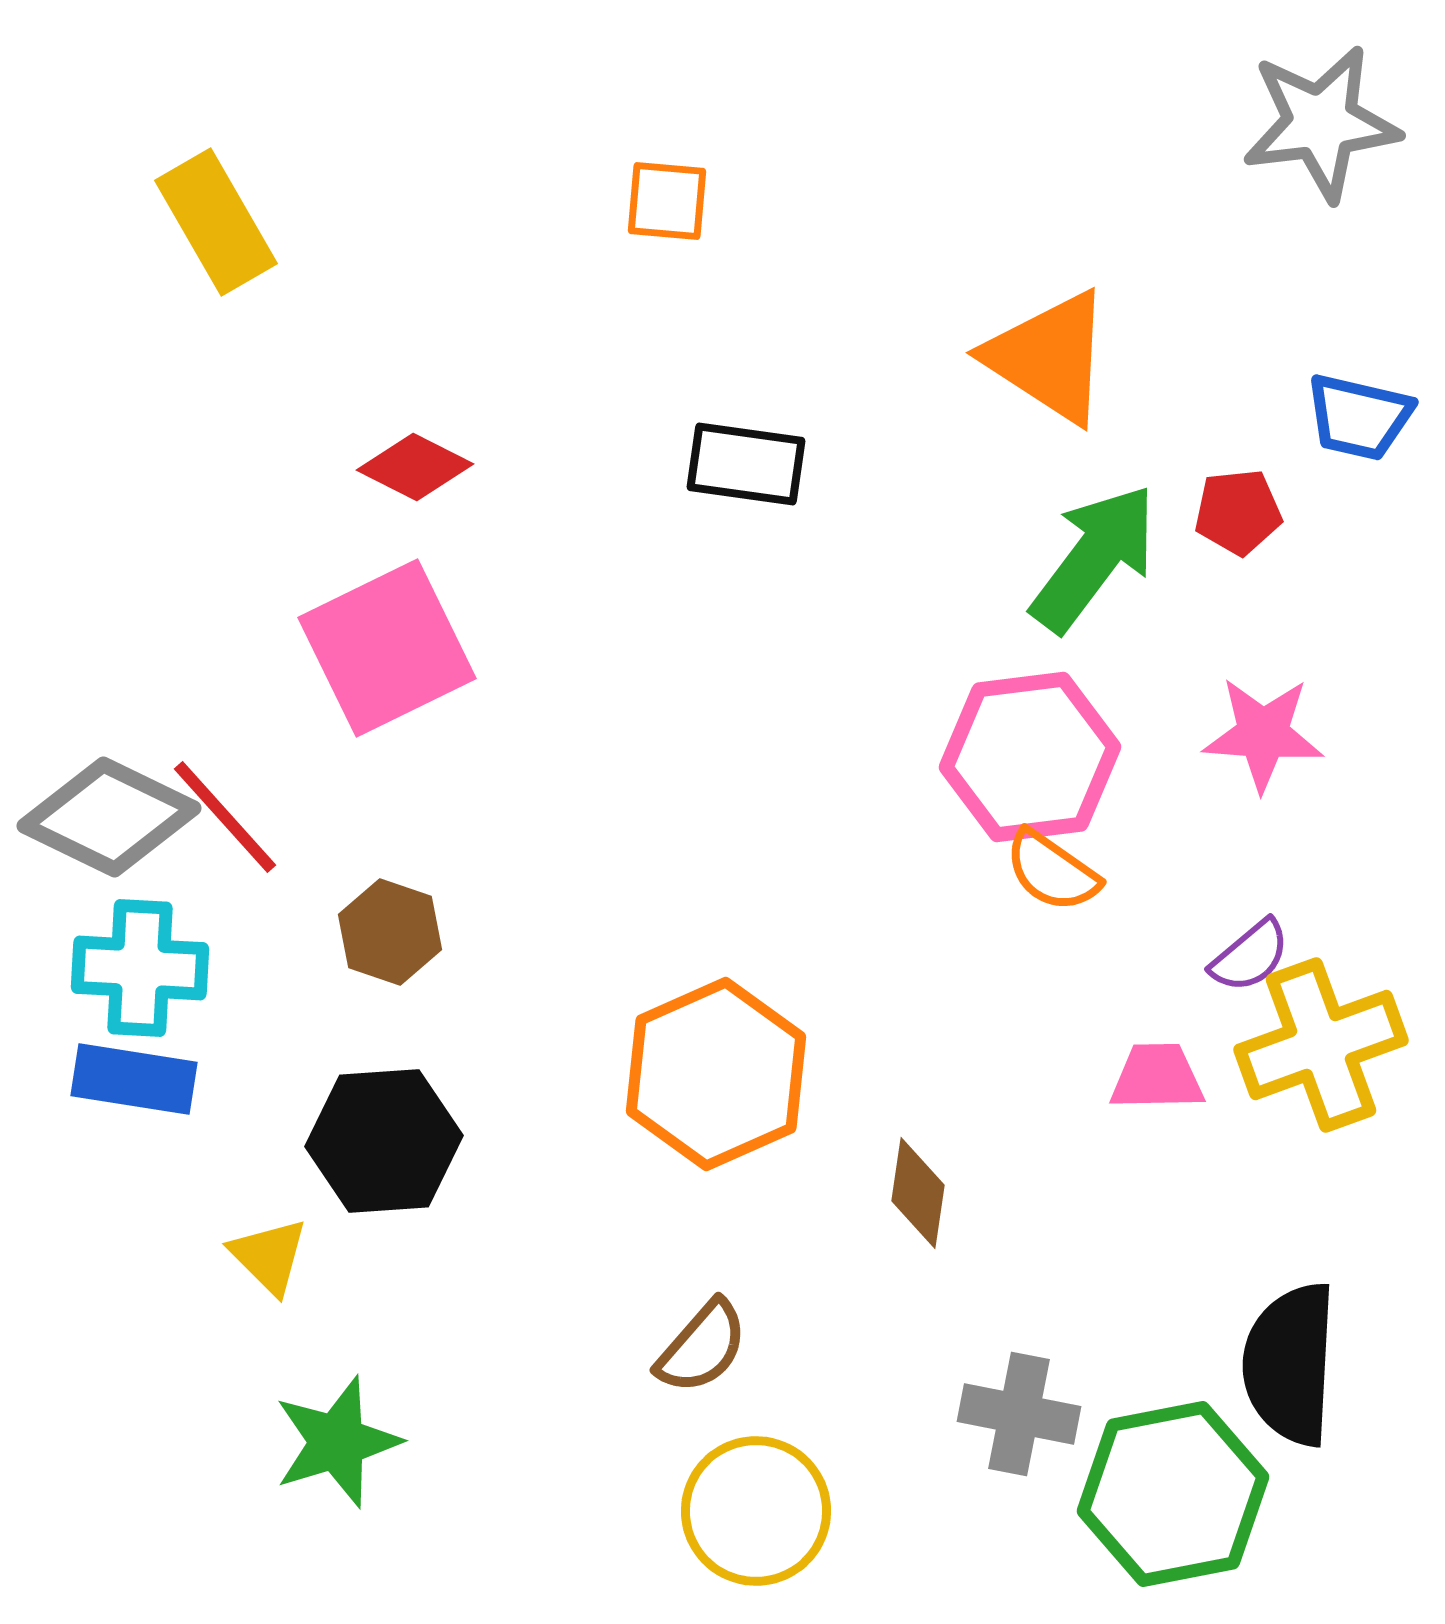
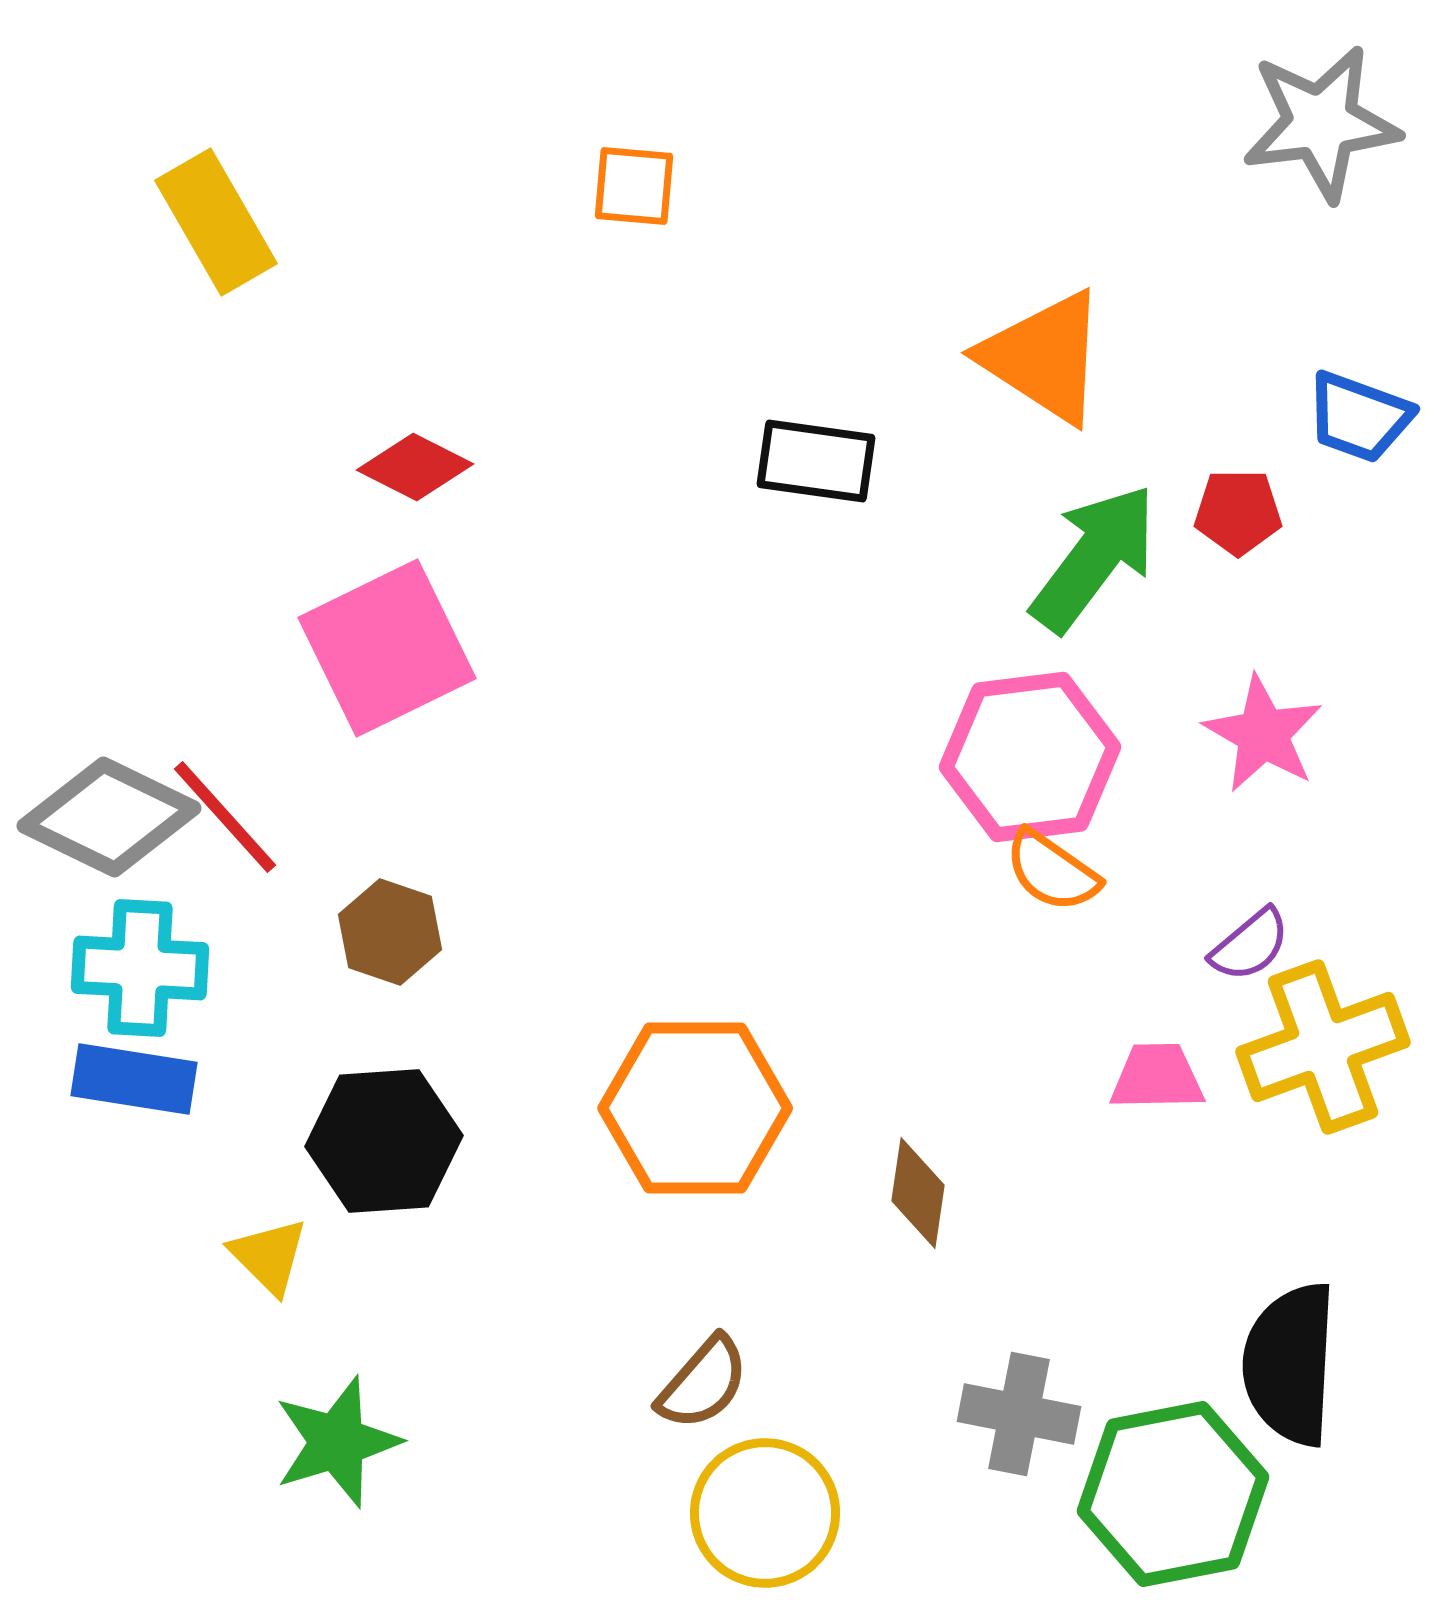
orange square: moved 33 px left, 15 px up
orange triangle: moved 5 px left
blue trapezoid: rotated 7 degrees clockwise
black rectangle: moved 70 px right, 3 px up
red pentagon: rotated 6 degrees clockwise
pink star: rotated 26 degrees clockwise
purple semicircle: moved 11 px up
yellow cross: moved 2 px right, 2 px down
orange hexagon: moved 21 px left, 34 px down; rotated 24 degrees clockwise
brown semicircle: moved 1 px right, 36 px down
yellow circle: moved 9 px right, 2 px down
